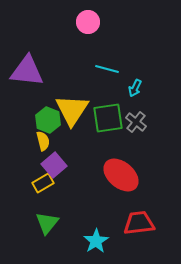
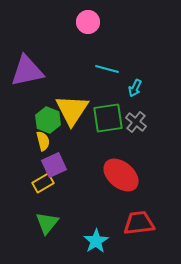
purple triangle: rotated 18 degrees counterclockwise
purple square: rotated 15 degrees clockwise
